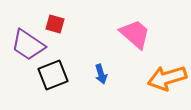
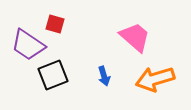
pink trapezoid: moved 3 px down
blue arrow: moved 3 px right, 2 px down
orange arrow: moved 12 px left, 1 px down
